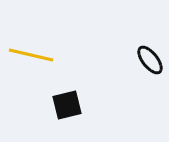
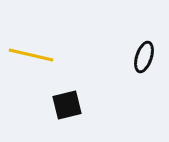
black ellipse: moved 6 px left, 3 px up; rotated 56 degrees clockwise
